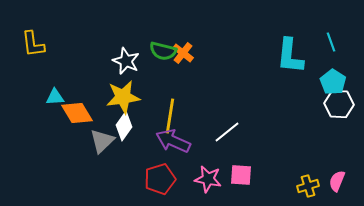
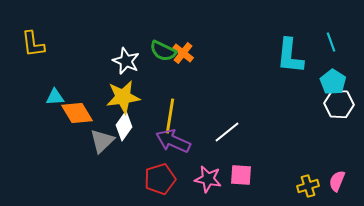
green semicircle: rotated 12 degrees clockwise
